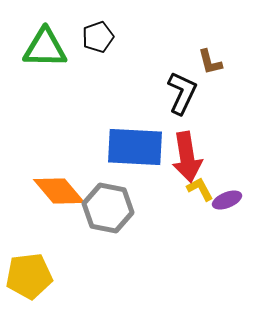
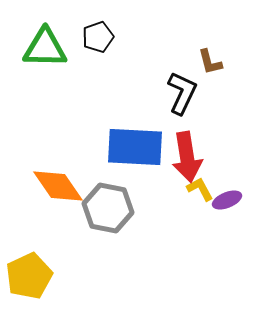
orange diamond: moved 1 px left, 5 px up; rotated 6 degrees clockwise
yellow pentagon: rotated 18 degrees counterclockwise
